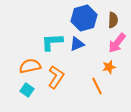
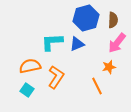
blue hexagon: moved 2 px right
